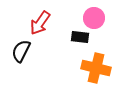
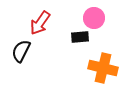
black rectangle: rotated 12 degrees counterclockwise
orange cross: moved 7 px right
